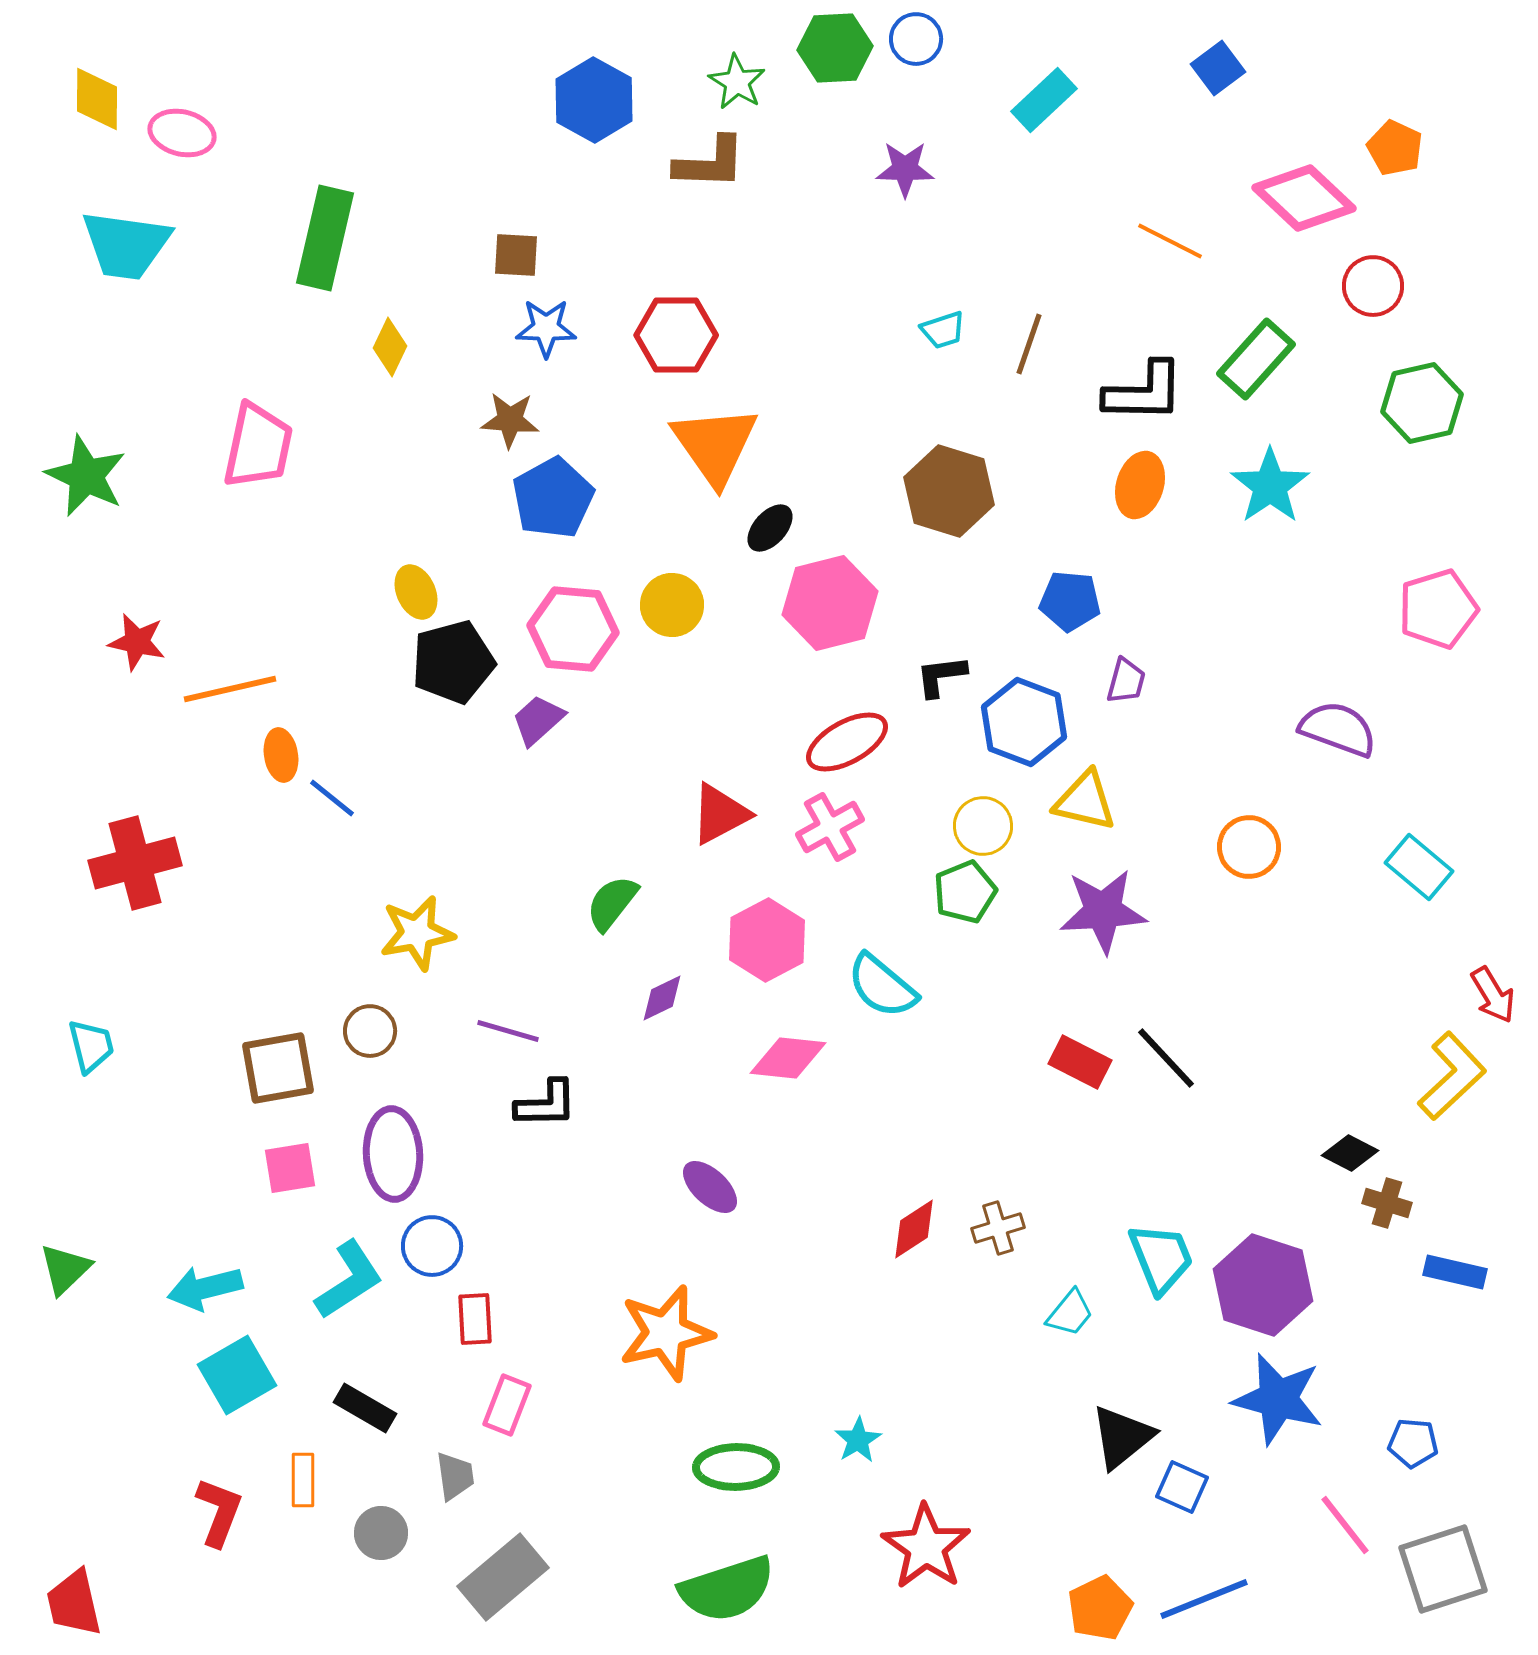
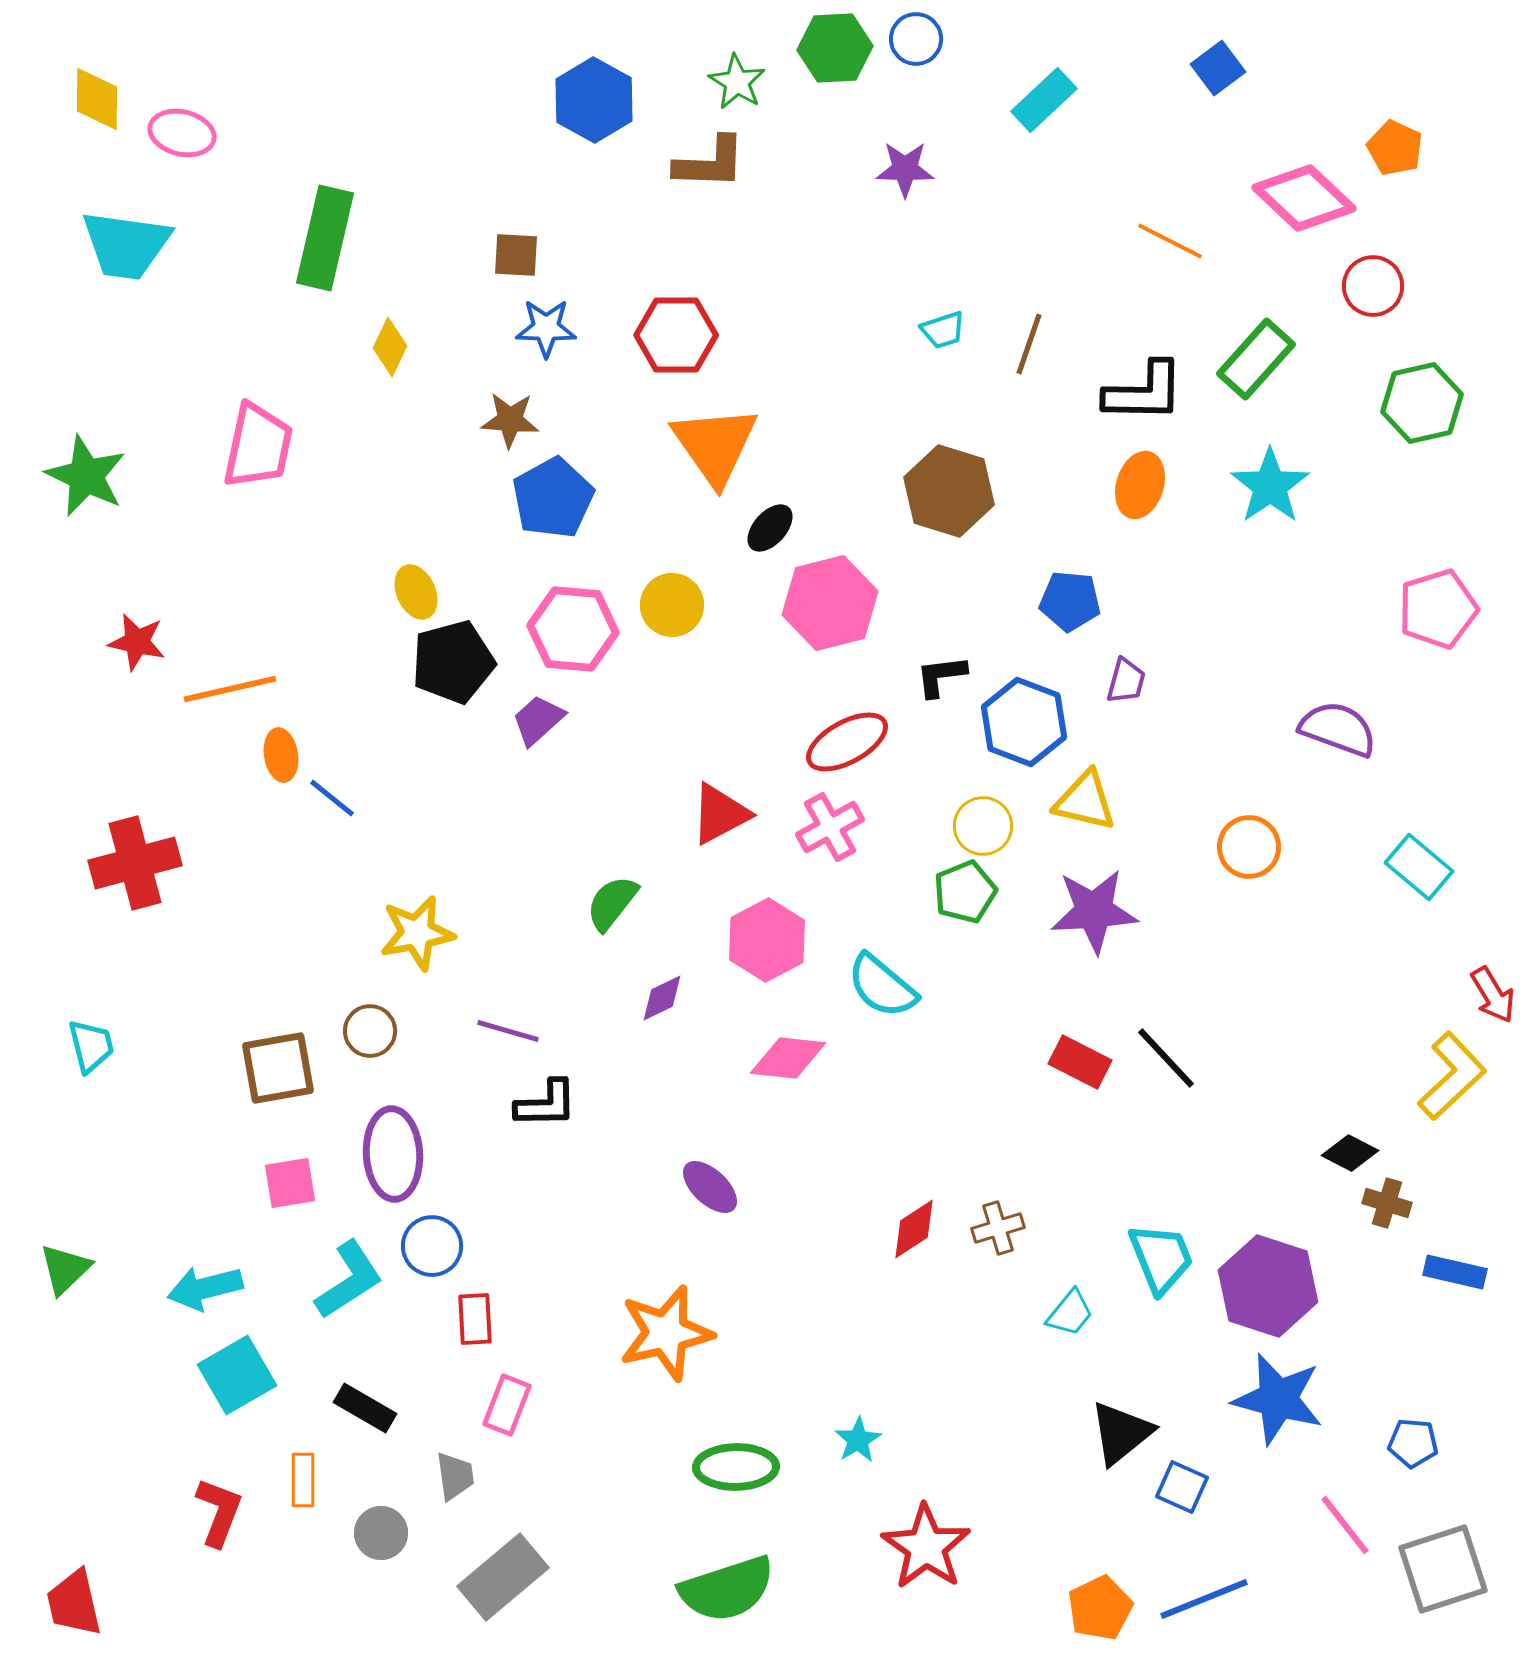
purple star at (1103, 911): moved 9 px left
pink square at (290, 1168): moved 15 px down
purple hexagon at (1263, 1285): moved 5 px right, 1 px down
black triangle at (1122, 1437): moved 1 px left, 4 px up
